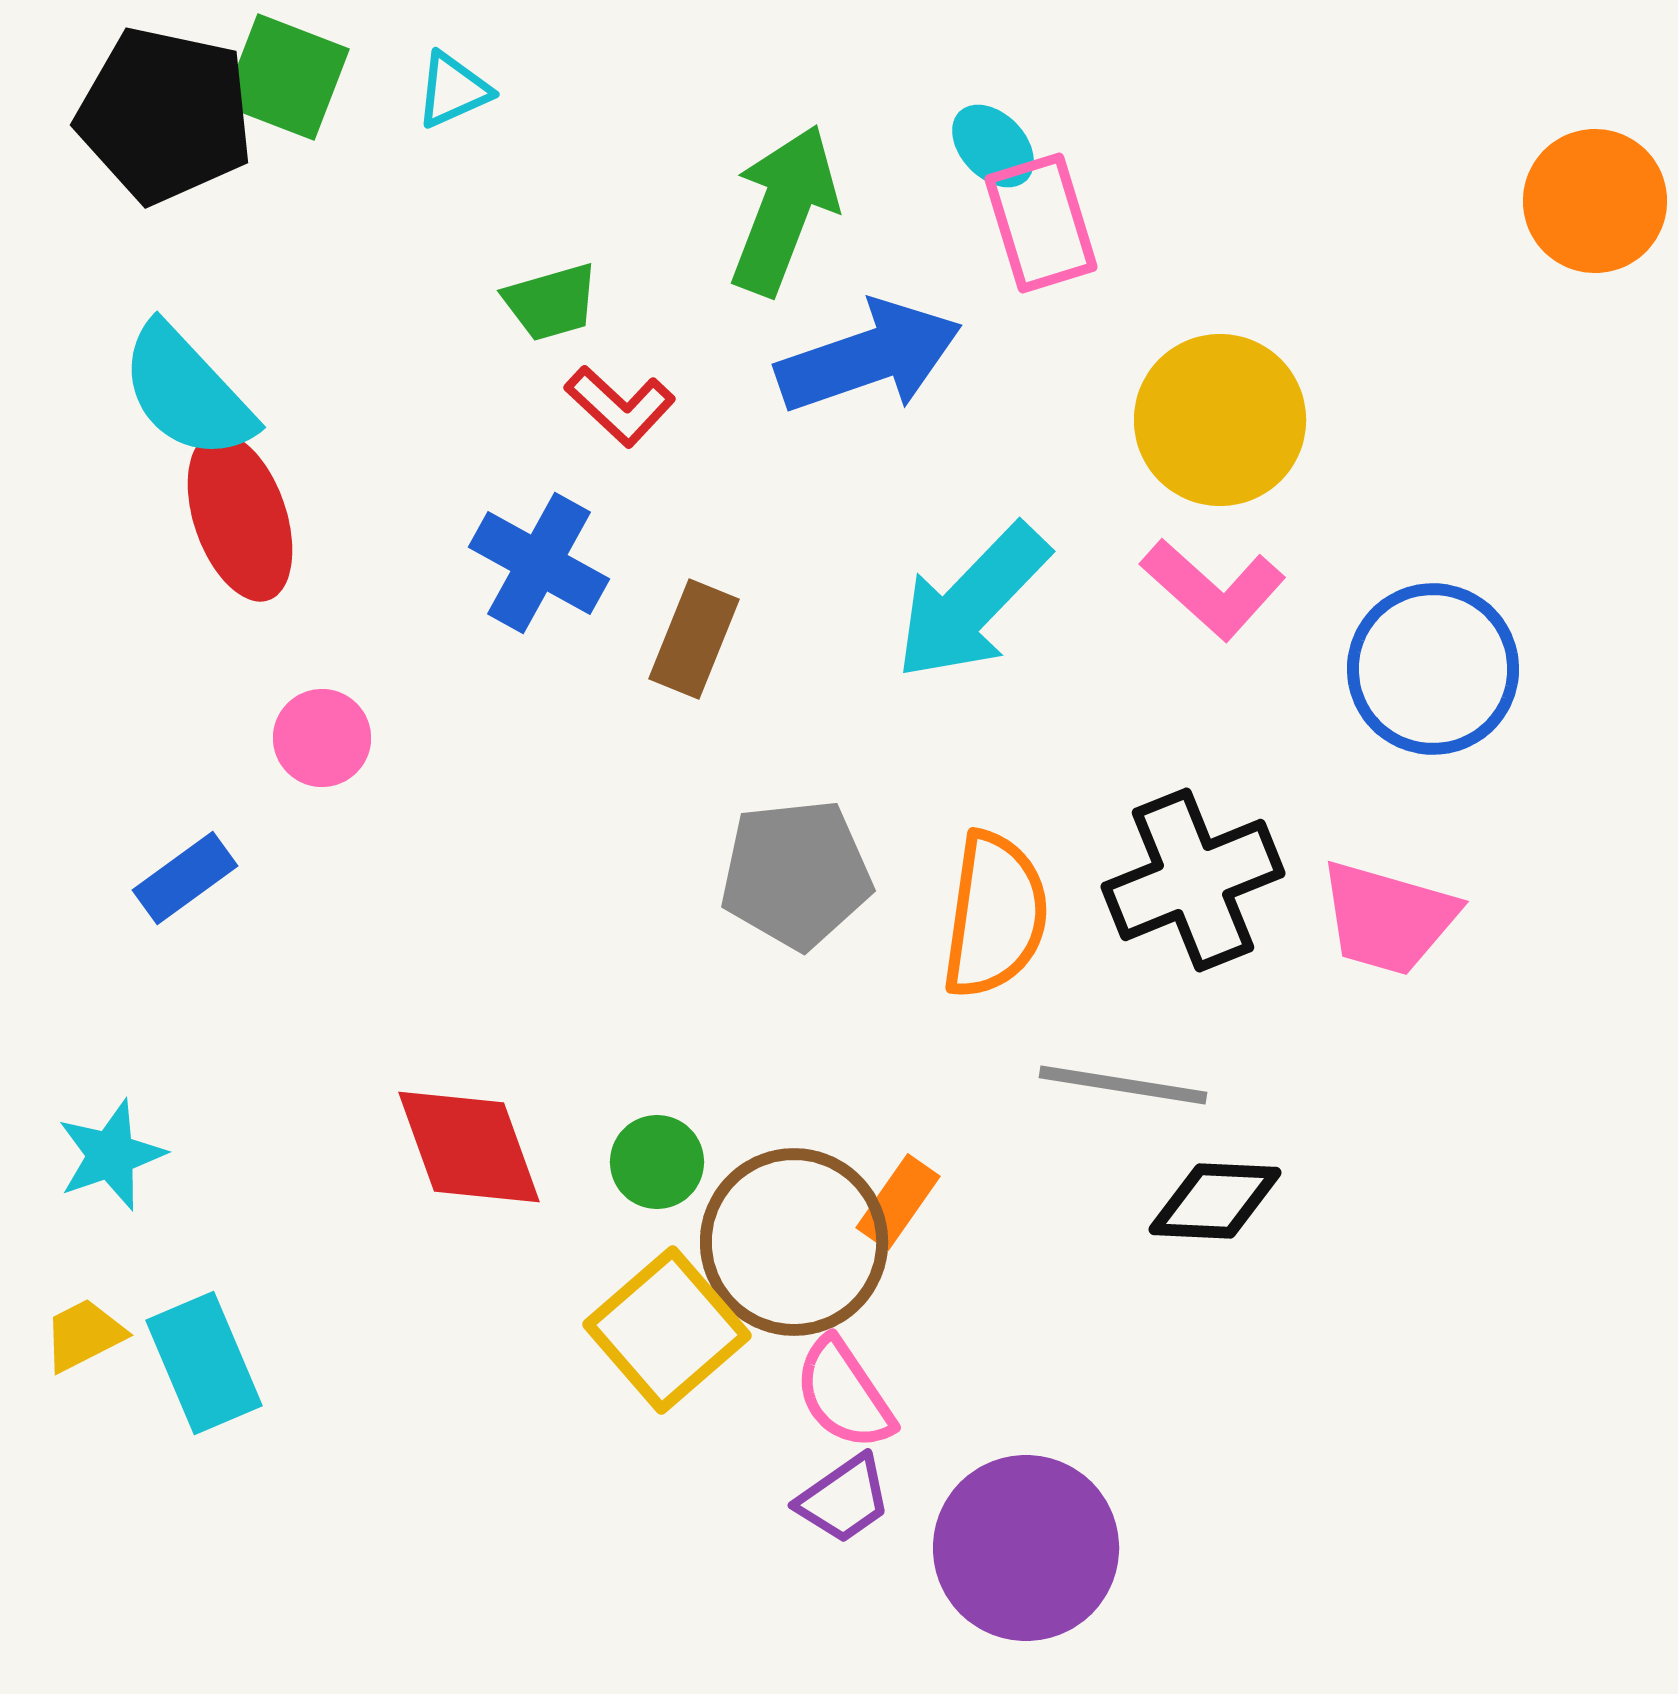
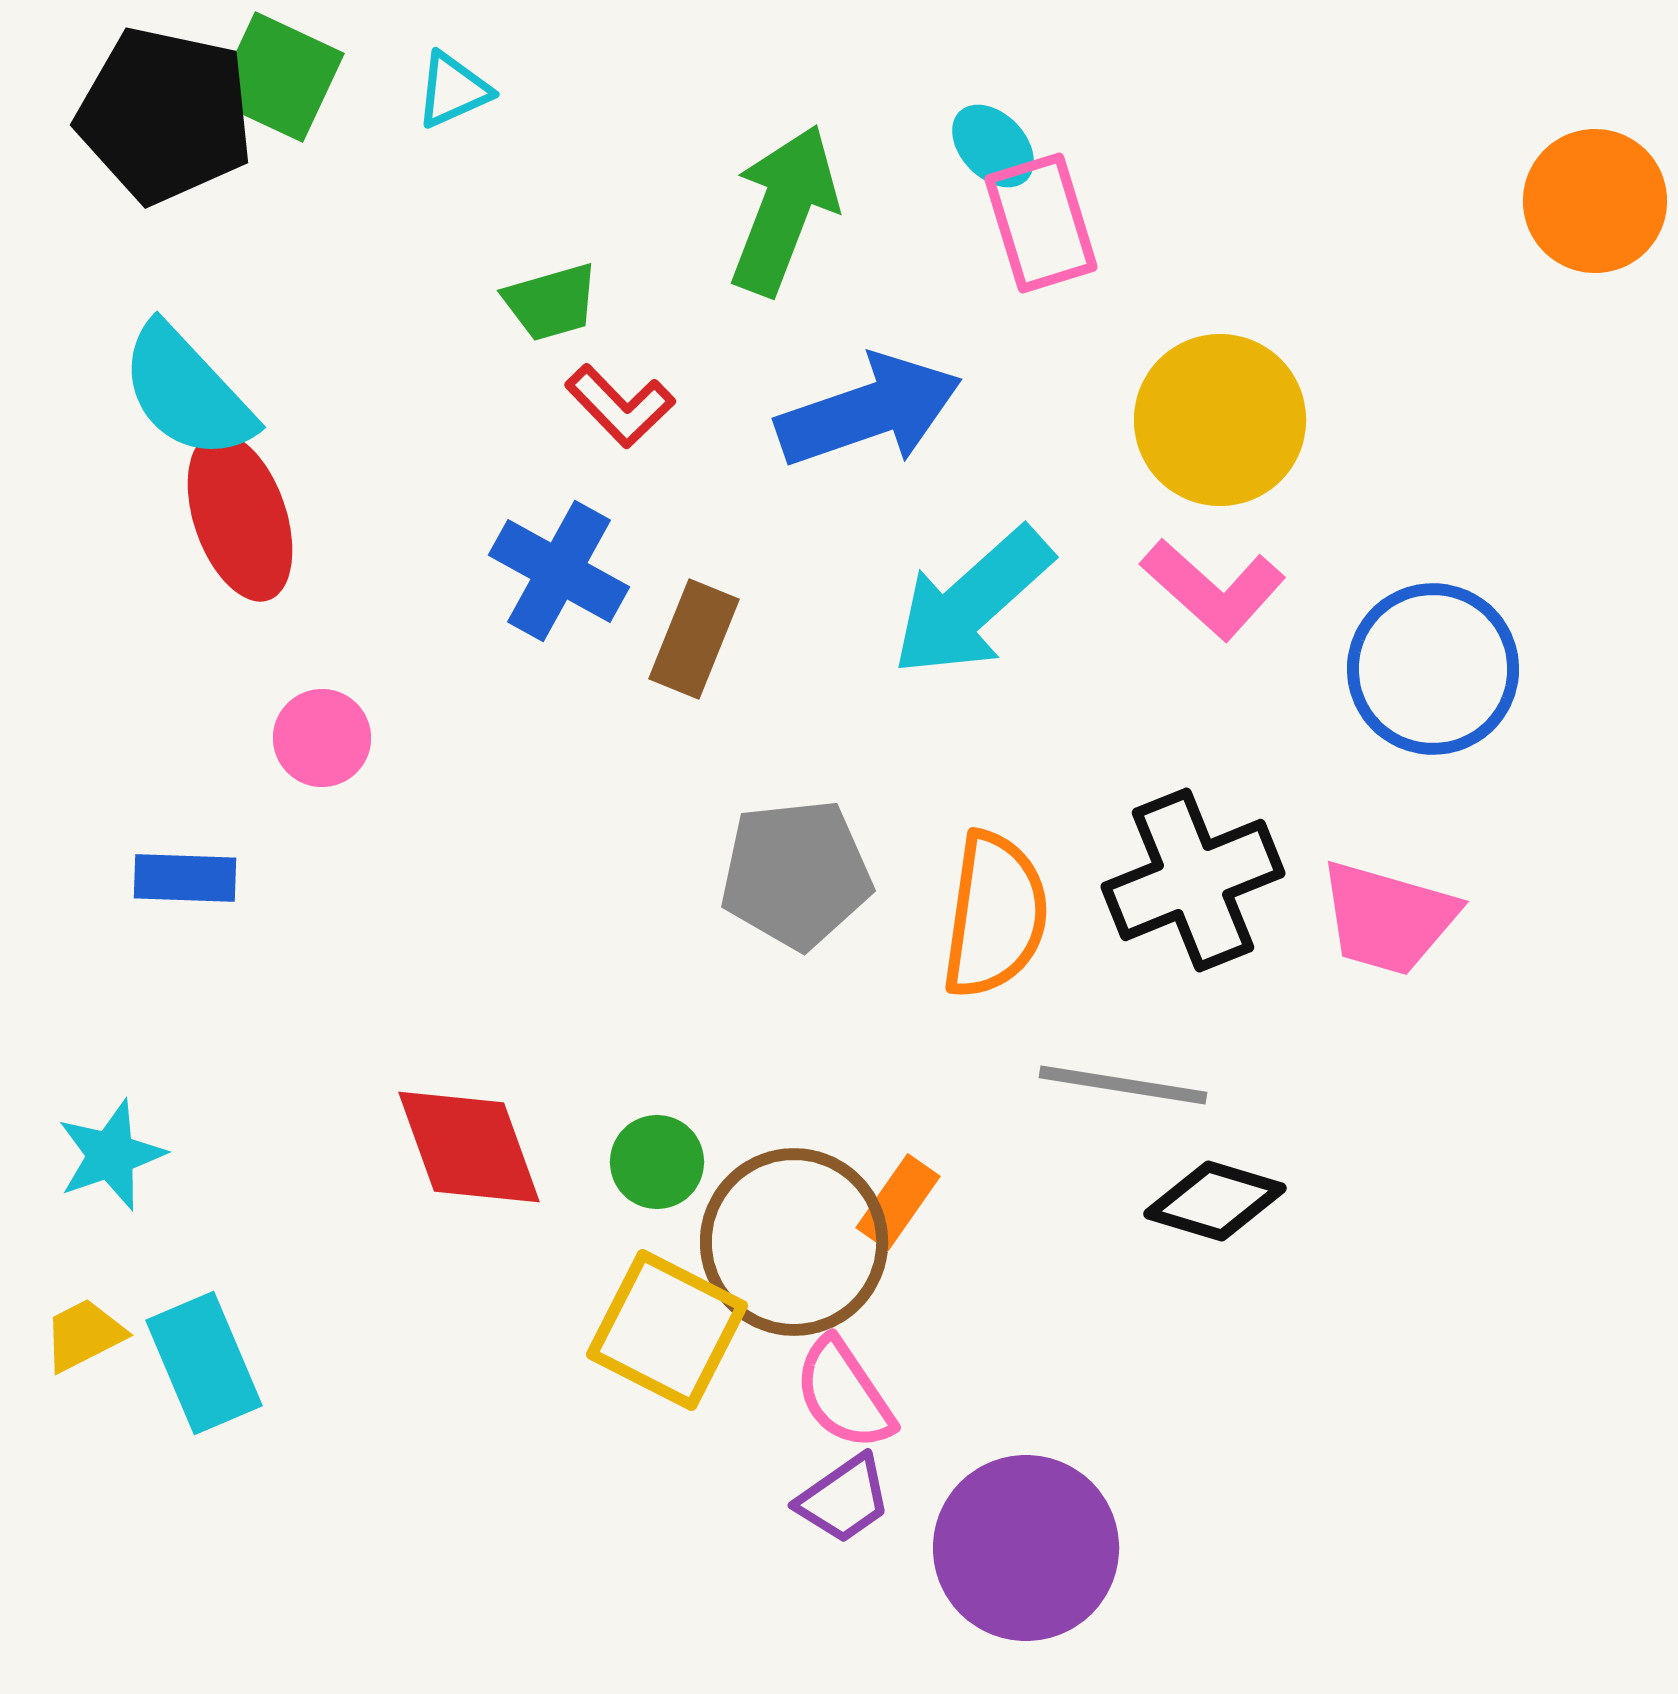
green square: moved 7 px left; rotated 4 degrees clockwise
blue arrow: moved 54 px down
red L-shape: rotated 3 degrees clockwise
blue cross: moved 20 px right, 8 px down
cyan arrow: rotated 4 degrees clockwise
blue rectangle: rotated 38 degrees clockwise
black diamond: rotated 14 degrees clockwise
yellow square: rotated 22 degrees counterclockwise
